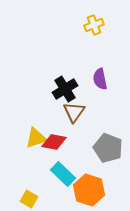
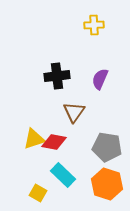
yellow cross: rotated 18 degrees clockwise
purple semicircle: rotated 35 degrees clockwise
black cross: moved 8 px left, 13 px up; rotated 25 degrees clockwise
yellow triangle: moved 2 px left, 1 px down
gray pentagon: moved 1 px left, 1 px up; rotated 12 degrees counterclockwise
cyan rectangle: moved 1 px down
orange hexagon: moved 18 px right, 6 px up
yellow square: moved 9 px right, 6 px up
